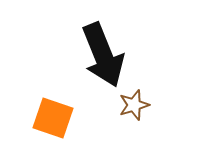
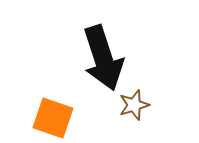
black arrow: moved 3 px down; rotated 4 degrees clockwise
